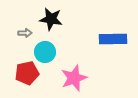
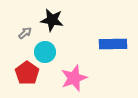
black star: moved 1 px right, 1 px down
gray arrow: rotated 40 degrees counterclockwise
blue rectangle: moved 5 px down
red pentagon: rotated 25 degrees counterclockwise
